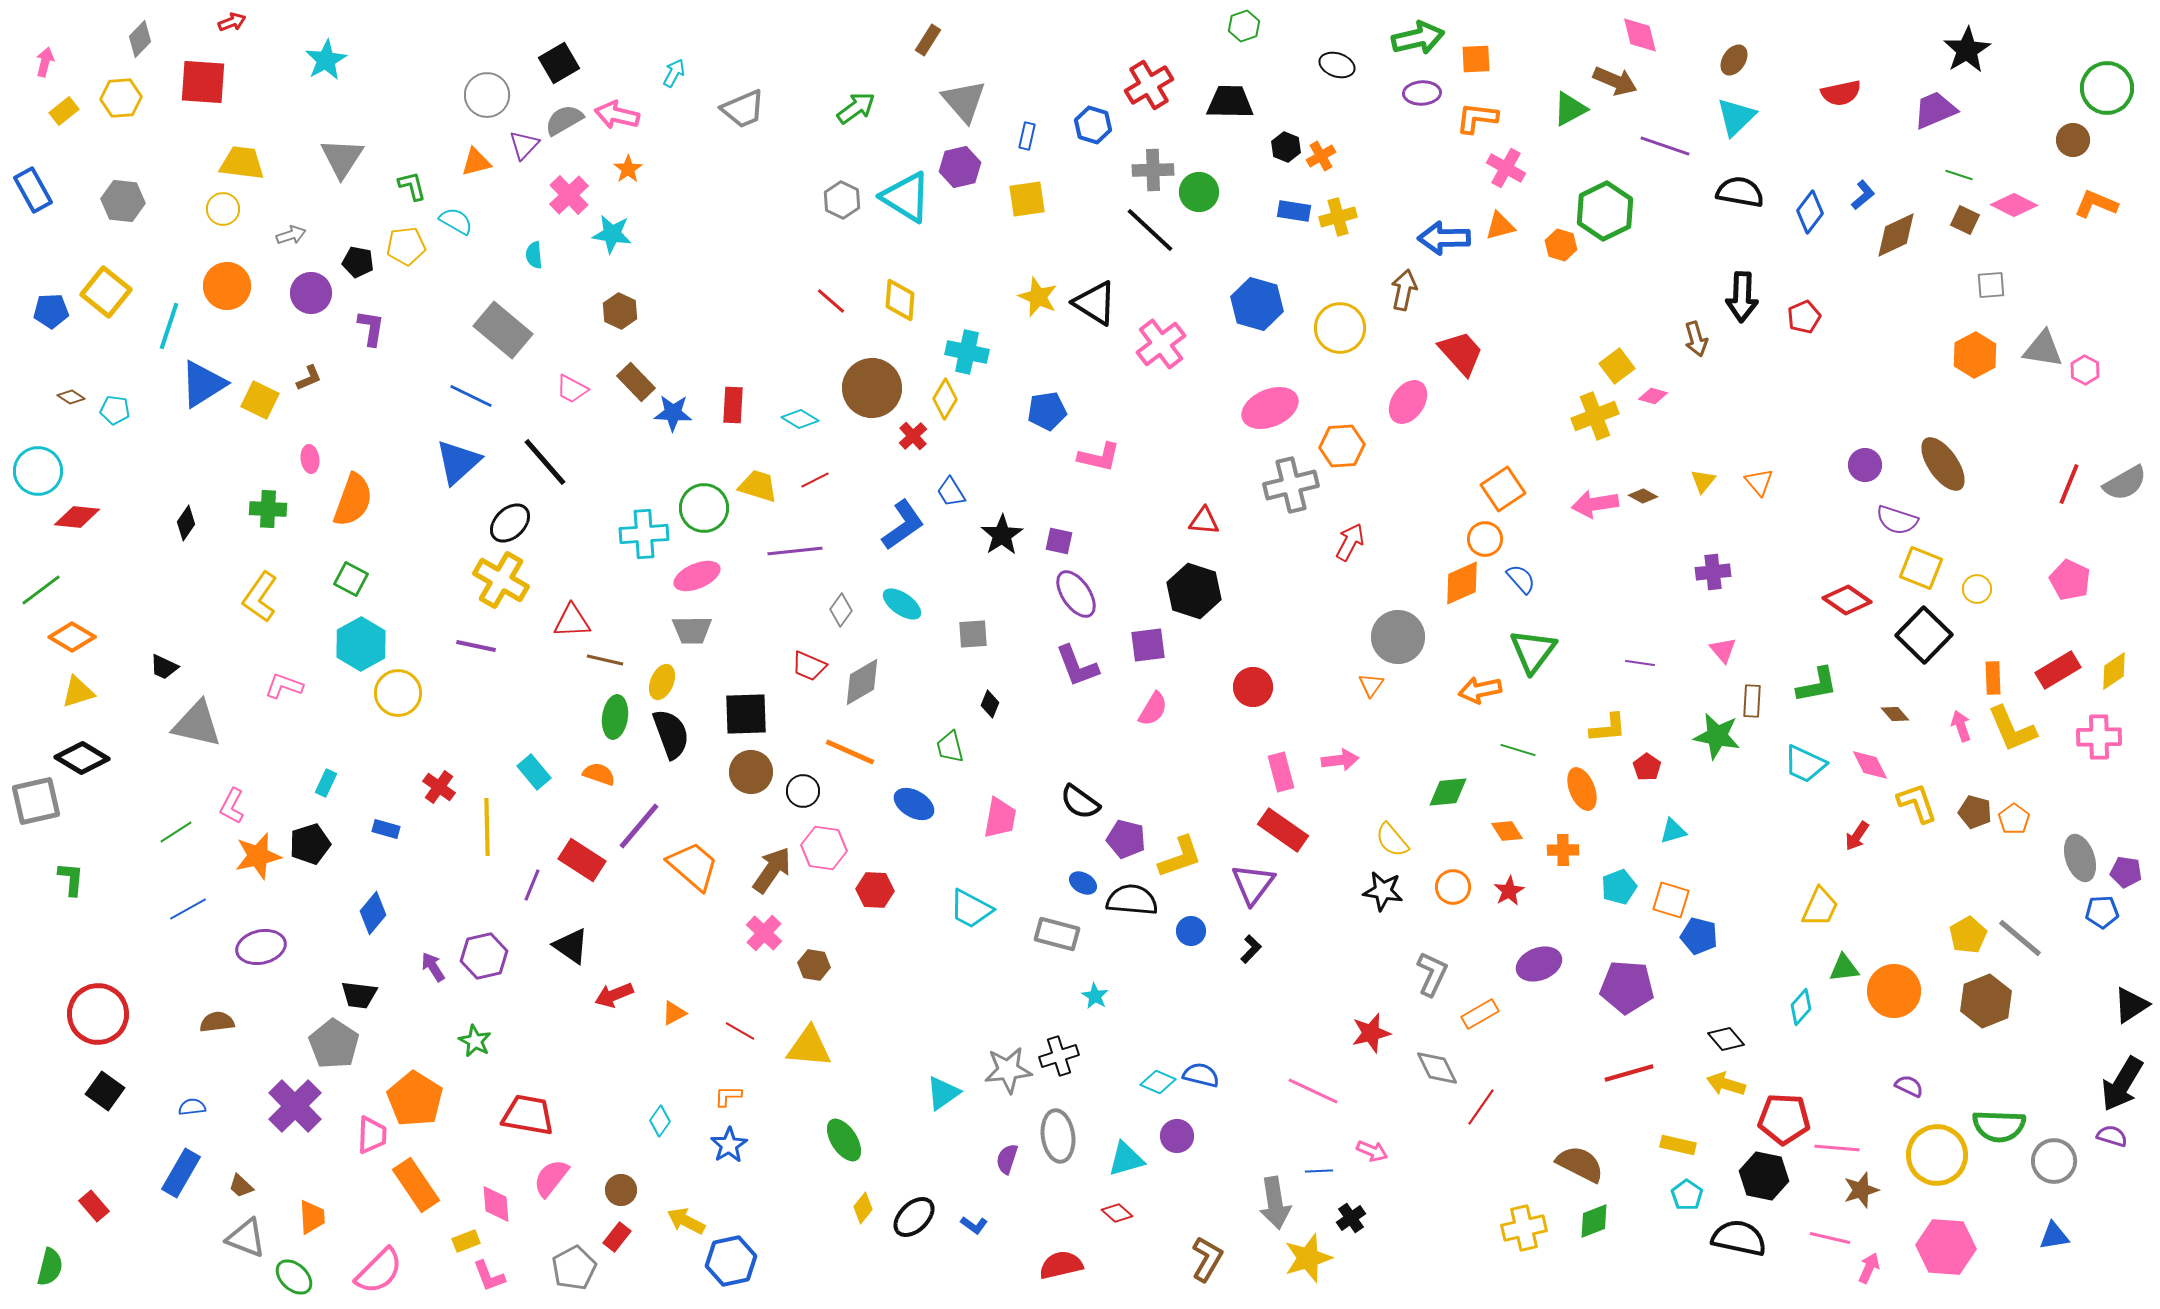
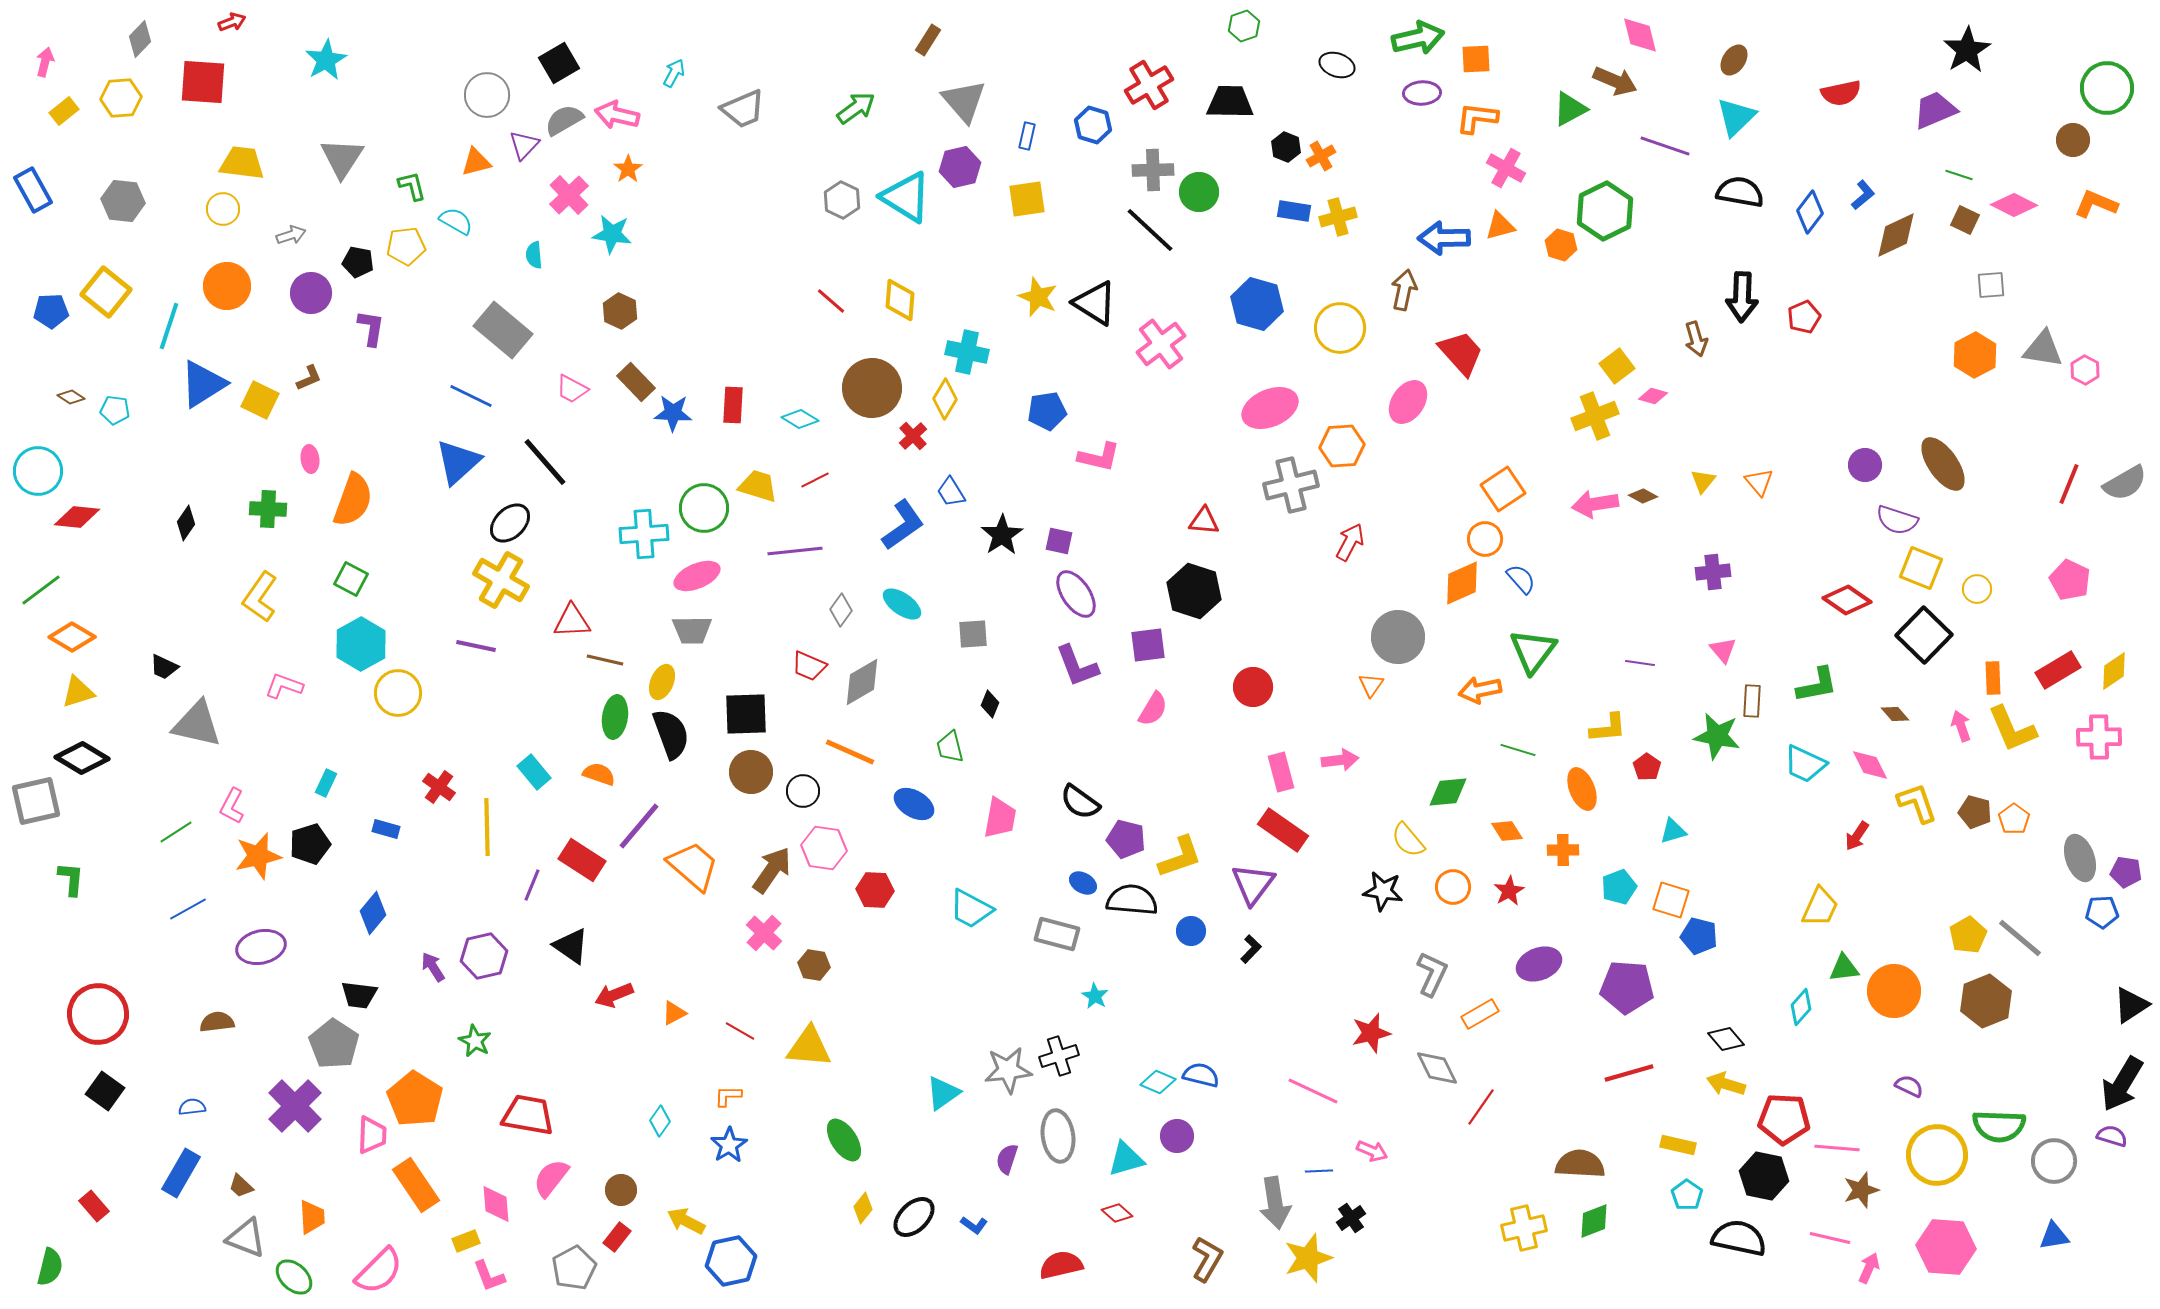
yellow semicircle at (1392, 840): moved 16 px right
brown semicircle at (1580, 1164): rotated 24 degrees counterclockwise
